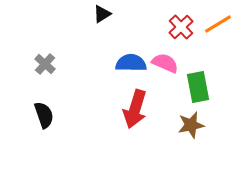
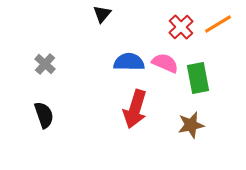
black triangle: rotated 18 degrees counterclockwise
blue semicircle: moved 2 px left, 1 px up
green rectangle: moved 9 px up
